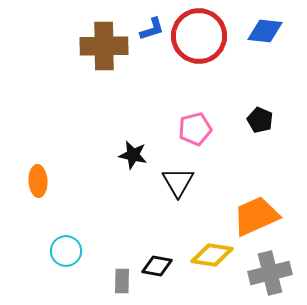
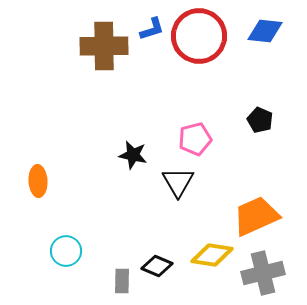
pink pentagon: moved 10 px down
black diamond: rotated 12 degrees clockwise
gray cross: moved 7 px left
